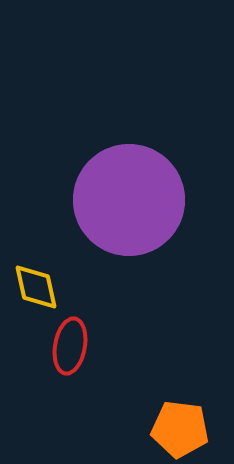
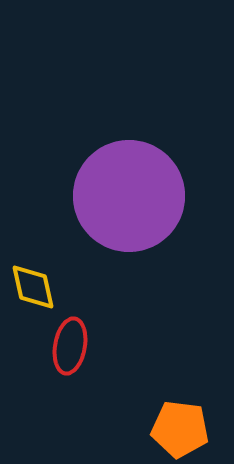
purple circle: moved 4 px up
yellow diamond: moved 3 px left
